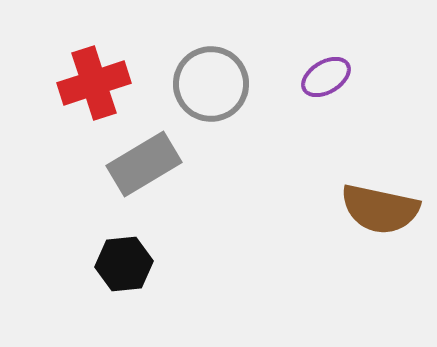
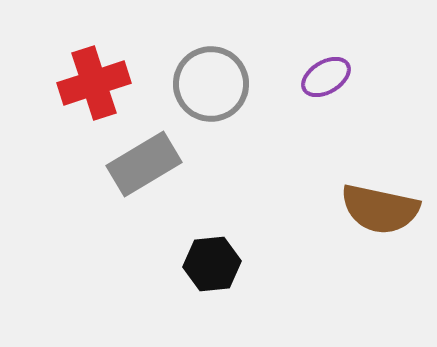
black hexagon: moved 88 px right
